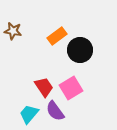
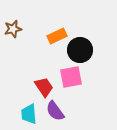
brown star: moved 2 px up; rotated 24 degrees counterclockwise
orange rectangle: rotated 12 degrees clockwise
pink square: moved 11 px up; rotated 20 degrees clockwise
cyan trapezoid: rotated 45 degrees counterclockwise
